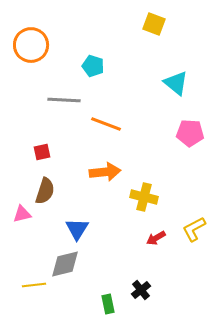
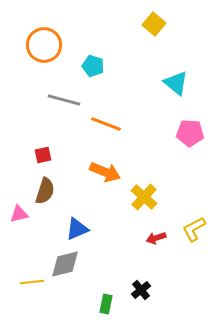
yellow square: rotated 20 degrees clockwise
orange circle: moved 13 px right
gray line: rotated 12 degrees clockwise
red square: moved 1 px right, 3 px down
orange arrow: rotated 28 degrees clockwise
yellow cross: rotated 28 degrees clockwise
pink triangle: moved 3 px left
blue triangle: rotated 35 degrees clockwise
red arrow: rotated 12 degrees clockwise
yellow line: moved 2 px left, 3 px up
green rectangle: moved 2 px left; rotated 24 degrees clockwise
